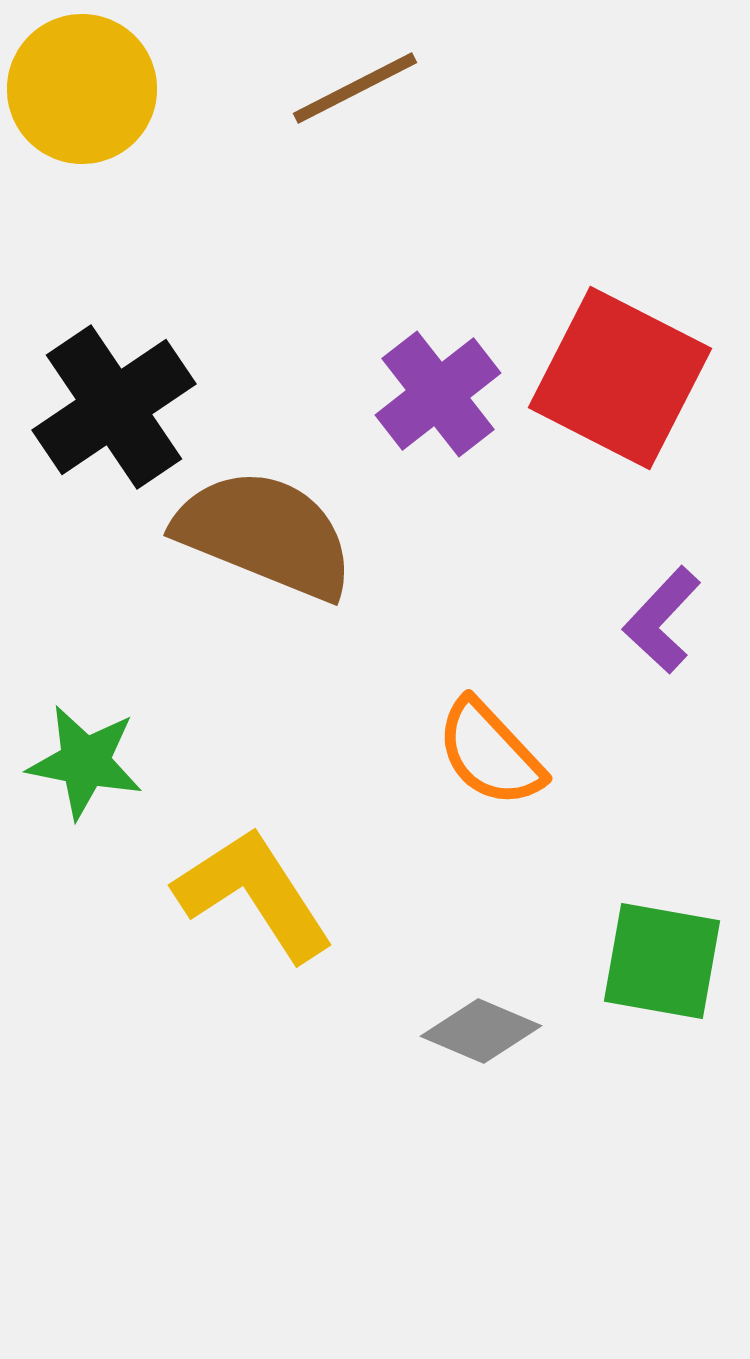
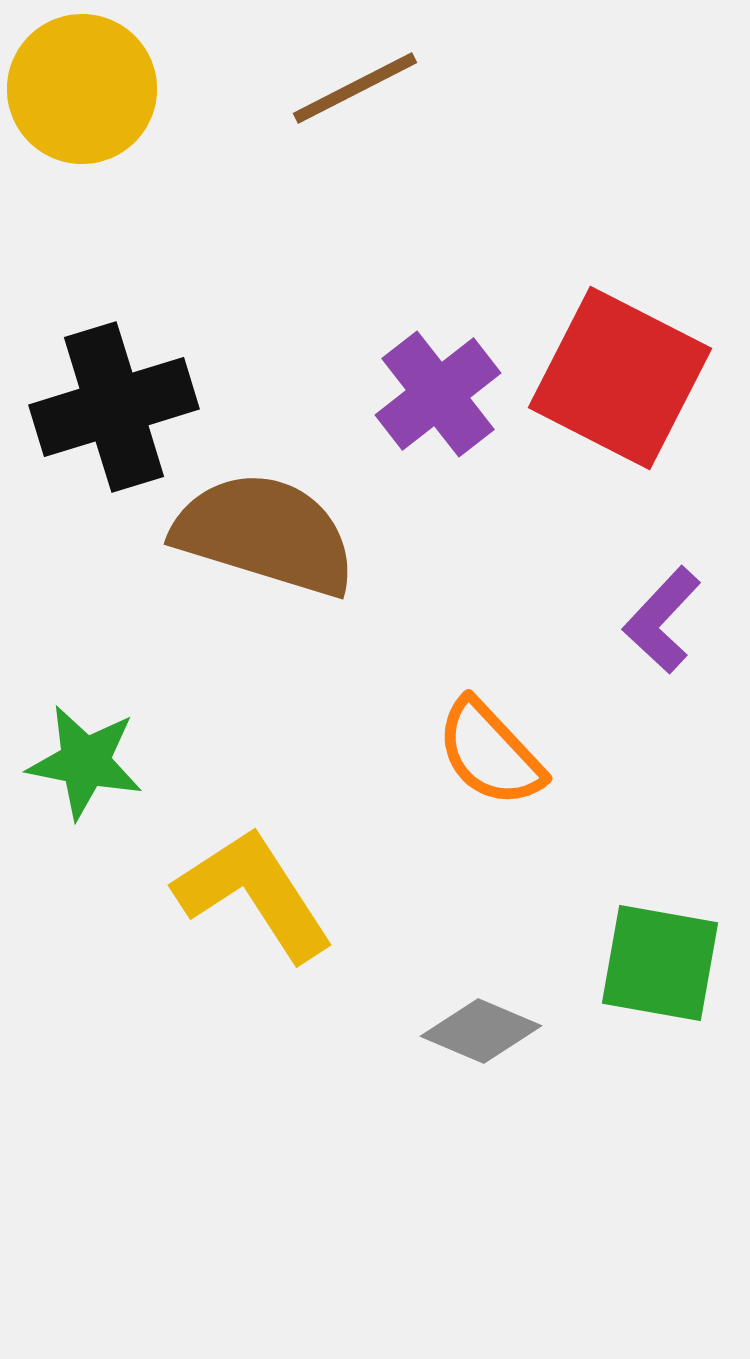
black cross: rotated 17 degrees clockwise
brown semicircle: rotated 5 degrees counterclockwise
green square: moved 2 px left, 2 px down
